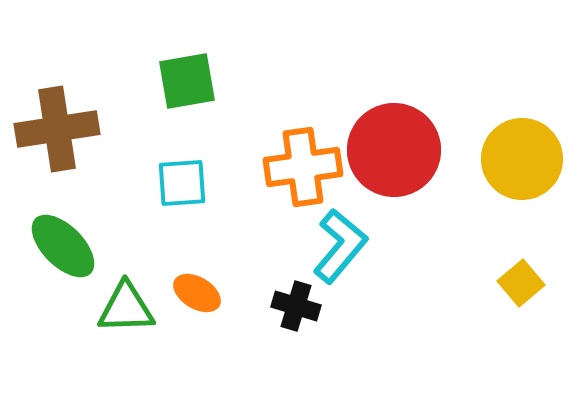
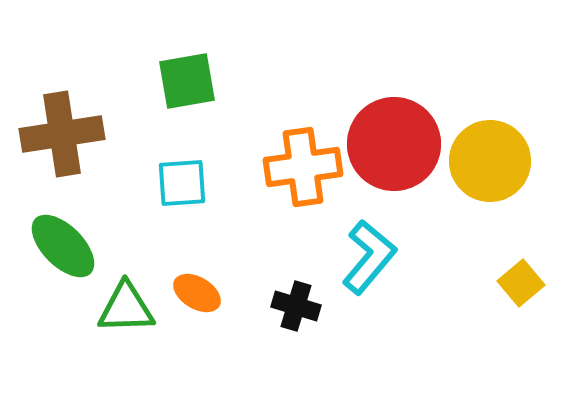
brown cross: moved 5 px right, 5 px down
red circle: moved 6 px up
yellow circle: moved 32 px left, 2 px down
cyan L-shape: moved 29 px right, 11 px down
